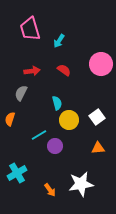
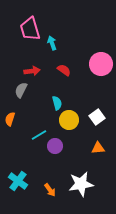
cyan arrow: moved 7 px left, 2 px down; rotated 128 degrees clockwise
gray semicircle: moved 3 px up
cyan cross: moved 1 px right, 8 px down; rotated 24 degrees counterclockwise
